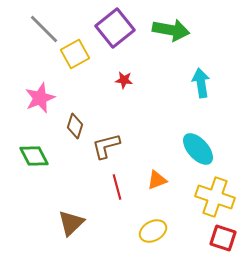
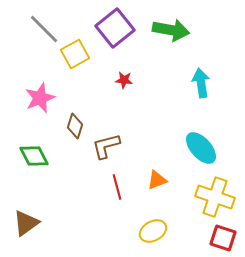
cyan ellipse: moved 3 px right, 1 px up
brown triangle: moved 45 px left; rotated 8 degrees clockwise
